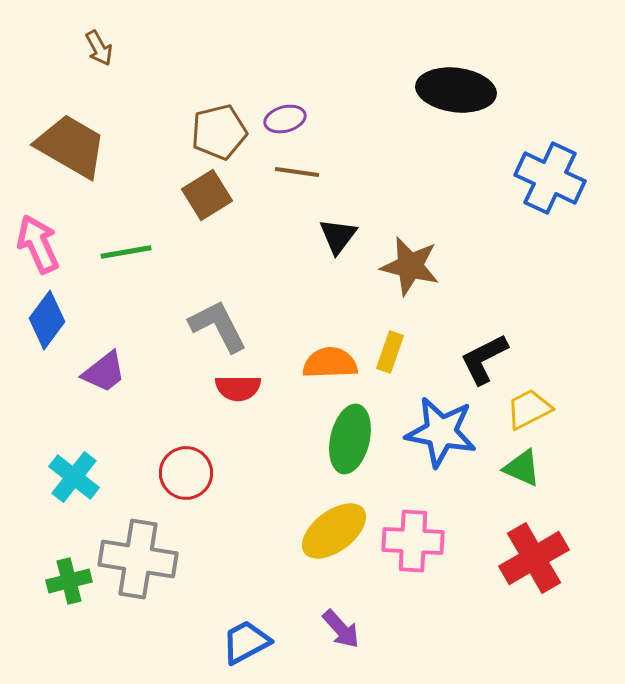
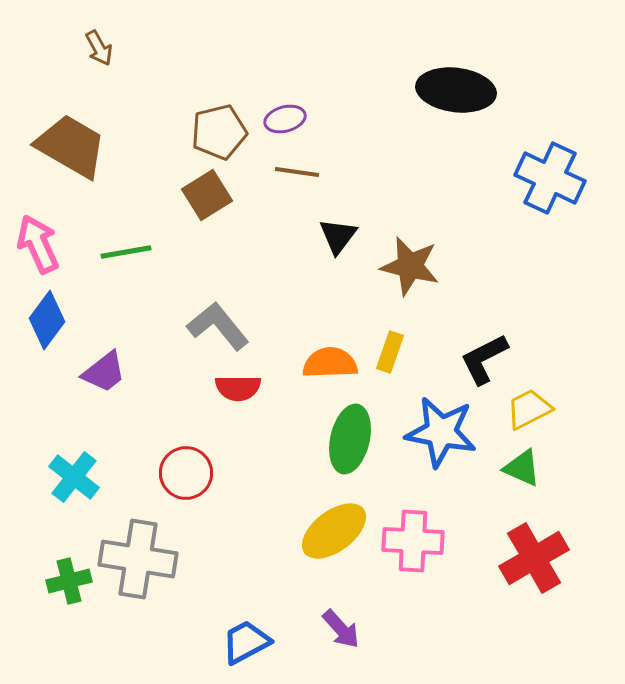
gray L-shape: rotated 12 degrees counterclockwise
